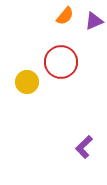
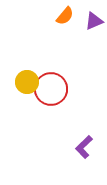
red circle: moved 10 px left, 27 px down
